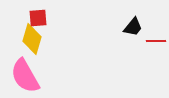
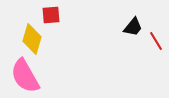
red square: moved 13 px right, 3 px up
red line: rotated 60 degrees clockwise
